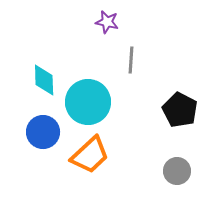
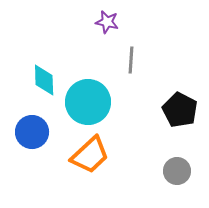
blue circle: moved 11 px left
